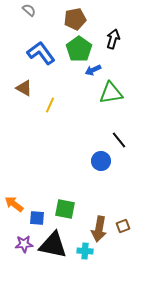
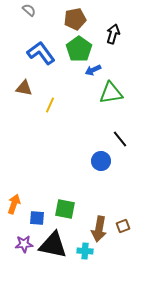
black arrow: moved 5 px up
brown triangle: rotated 18 degrees counterclockwise
black line: moved 1 px right, 1 px up
orange arrow: rotated 72 degrees clockwise
